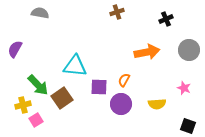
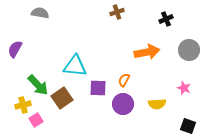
purple square: moved 1 px left, 1 px down
purple circle: moved 2 px right
